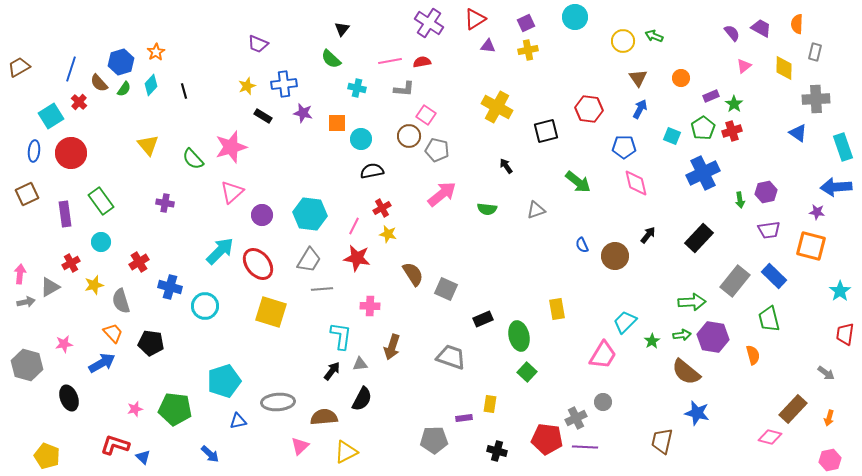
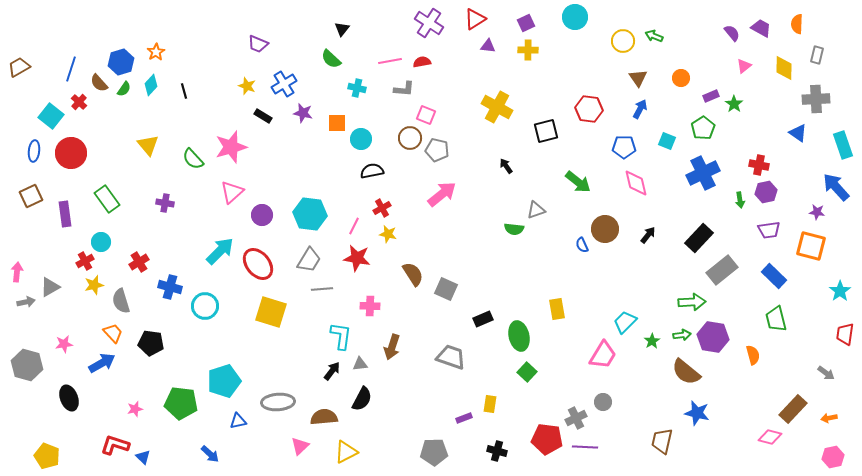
yellow cross at (528, 50): rotated 12 degrees clockwise
gray rectangle at (815, 52): moved 2 px right, 3 px down
blue cross at (284, 84): rotated 25 degrees counterclockwise
yellow star at (247, 86): rotated 30 degrees counterclockwise
pink square at (426, 115): rotated 12 degrees counterclockwise
cyan square at (51, 116): rotated 20 degrees counterclockwise
red cross at (732, 131): moved 27 px right, 34 px down; rotated 30 degrees clockwise
brown circle at (409, 136): moved 1 px right, 2 px down
cyan square at (672, 136): moved 5 px left, 5 px down
cyan rectangle at (843, 147): moved 2 px up
blue arrow at (836, 187): rotated 52 degrees clockwise
brown square at (27, 194): moved 4 px right, 2 px down
green rectangle at (101, 201): moved 6 px right, 2 px up
green semicircle at (487, 209): moved 27 px right, 20 px down
brown circle at (615, 256): moved 10 px left, 27 px up
red cross at (71, 263): moved 14 px right, 2 px up
pink arrow at (20, 274): moved 3 px left, 2 px up
gray rectangle at (735, 281): moved 13 px left, 11 px up; rotated 12 degrees clockwise
green trapezoid at (769, 319): moved 7 px right
green pentagon at (175, 409): moved 6 px right, 6 px up
purple rectangle at (464, 418): rotated 14 degrees counterclockwise
orange arrow at (829, 418): rotated 63 degrees clockwise
gray pentagon at (434, 440): moved 12 px down
pink hexagon at (830, 460): moved 3 px right, 3 px up
